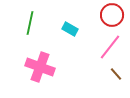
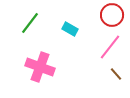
green line: rotated 25 degrees clockwise
